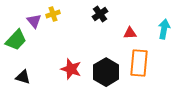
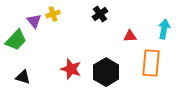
red triangle: moved 3 px down
orange rectangle: moved 12 px right
